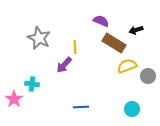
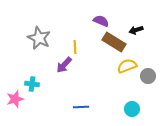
brown rectangle: moved 1 px up
pink star: moved 1 px right; rotated 18 degrees clockwise
